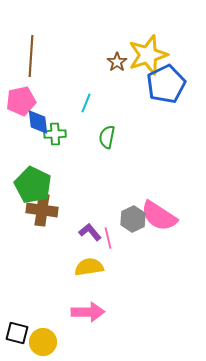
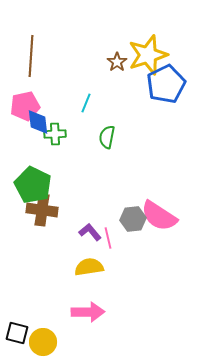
pink pentagon: moved 4 px right, 5 px down
gray hexagon: rotated 20 degrees clockwise
